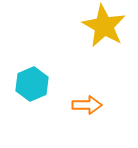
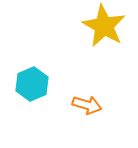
orange arrow: rotated 16 degrees clockwise
